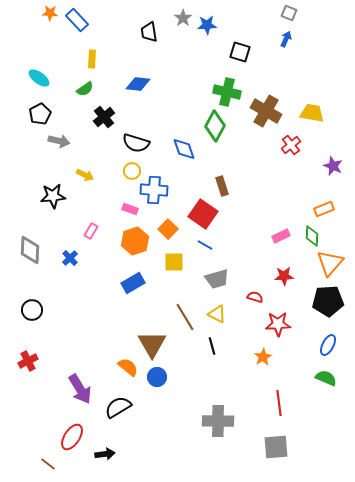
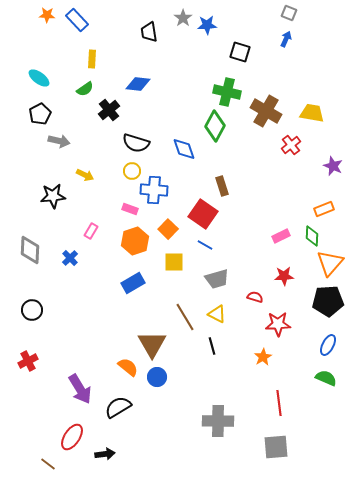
orange star at (50, 13): moved 3 px left, 2 px down
black cross at (104, 117): moved 5 px right, 7 px up
